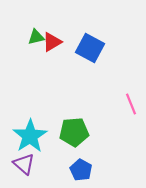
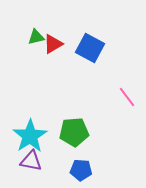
red triangle: moved 1 px right, 2 px down
pink line: moved 4 px left, 7 px up; rotated 15 degrees counterclockwise
purple triangle: moved 7 px right, 3 px up; rotated 30 degrees counterclockwise
blue pentagon: rotated 25 degrees counterclockwise
